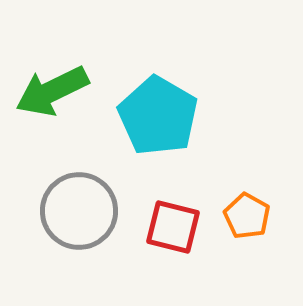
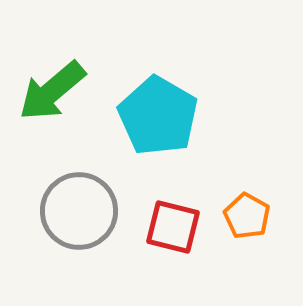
green arrow: rotated 14 degrees counterclockwise
